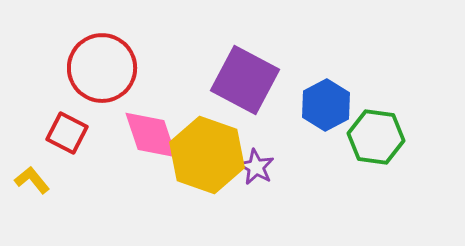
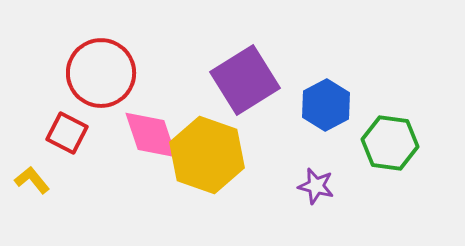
red circle: moved 1 px left, 5 px down
purple square: rotated 30 degrees clockwise
green hexagon: moved 14 px right, 6 px down
purple star: moved 60 px right, 19 px down; rotated 15 degrees counterclockwise
